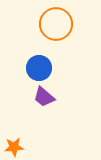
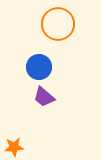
orange circle: moved 2 px right
blue circle: moved 1 px up
